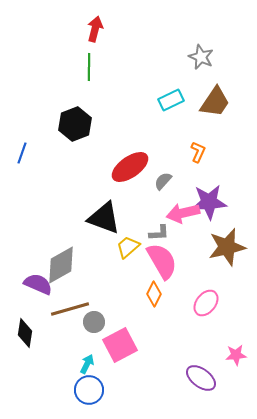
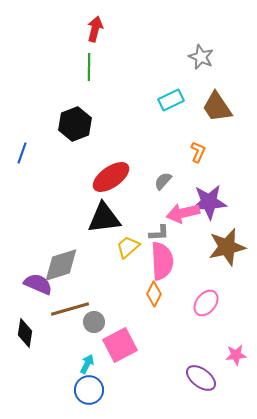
brown trapezoid: moved 2 px right, 5 px down; rotated 112 degrees clockwise
red ellipse: moved 19 px left, 10 px down
black triangle: rotated 27 degrees counterclockwise
pink semicircle: rotated 27 degrees clockwise
gray diamond: rotated 12 degrees clockwise
